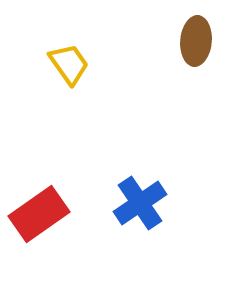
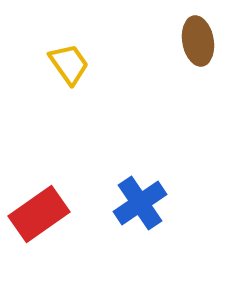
brown ellipse: moved 2 px right; rotated 15 degrees counterclockwise
